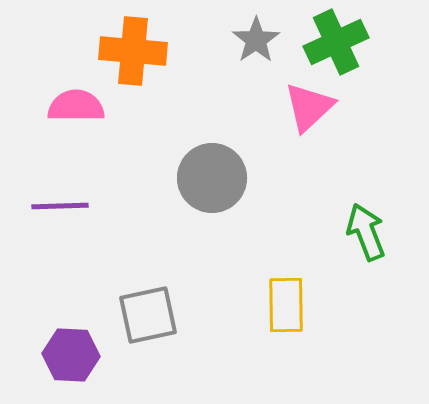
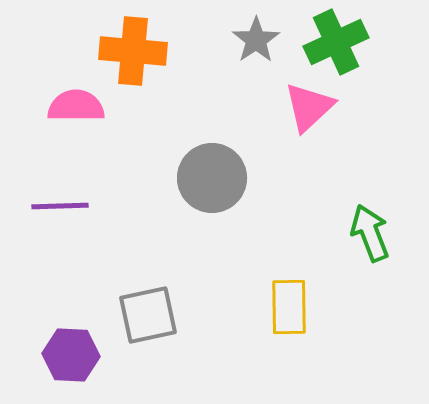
green arrow: moved 4 px right, 1 px down
yellow rectangle: moved 3 px right, 2 px down
